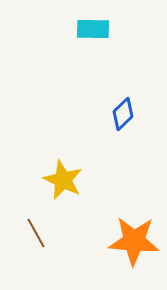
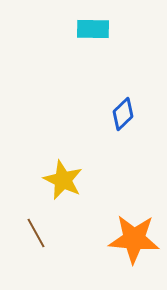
orange star: moved 2 px up
